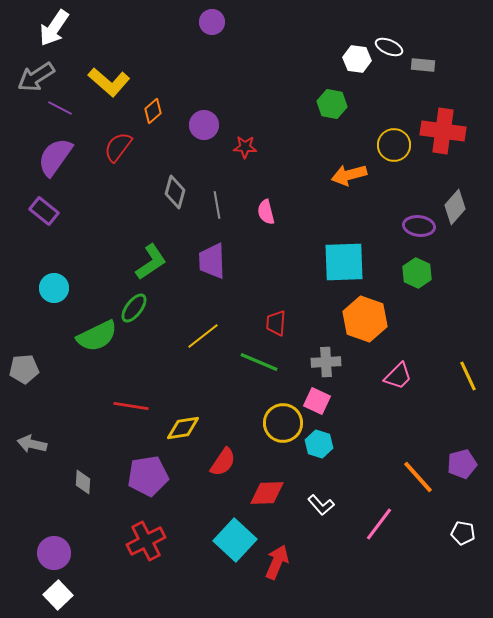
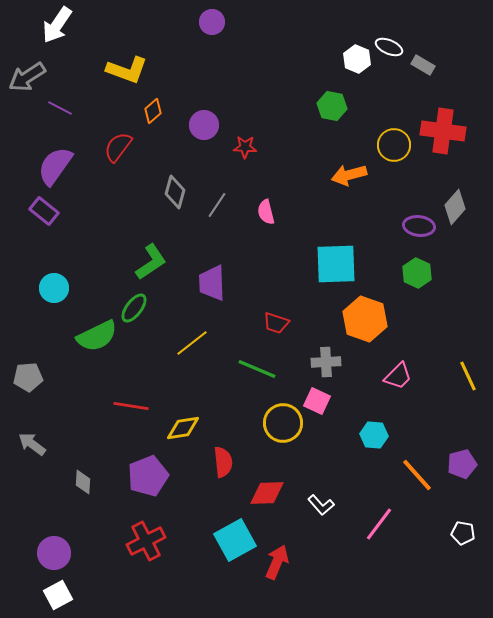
white arrow at (54, 28): moved 3 px right, 3 px up
white hexagon at (357, 59): rotated 16 degrees clockwise
gray rectangle at (423, 65): rotated 25 degrees clockwise
gray arrow at (36, 77): moved 9 px left
yellow L-shape at (109, 82): moved 18 px right, 12 px up; rotated 21 degrees counterclockwise
green hexagon at (332, 104): moved 2 px down
purple semicircle at (55, 157): moved 9 px down
gray line at (217, 205): rotated 44 degrees clockwise
purple trapezoid at (212, 261): moved 22 px down
cyan square at (344, 262): moved 8 px left, 2 px down
red trapezoid at (276, 323): rotated 76 degrees counterclockwise
yellow line at (203, 336): moved 11 px left, 7 px down
green line at (259, 362): moved 2 px left, 7 px down
gray pentagon at (24, 369): moved 4 px right, 8 px down
gray arrow at (32, 444): rotated 24 degrees clockwise
cyan hexagon at (319, 444): moved 55 px right, 9 px up; rotated 12 degrees counterclockwise
red semicircle at (223, 462): rotated 40 degrees counterclockwise
purple pentagon at (148, 476): rotated 12 degrees counterclockwise
orange line at (418, 477): moved 1 px left, 2 px up
cyan square at (235, 540): rotated 18 degrees clockwise
white square at (58, 595): rotated 16 degrees clockwise
